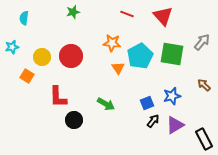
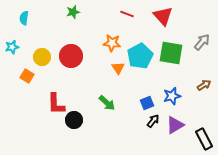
green square: moved 1 px left, 1 px up
brown arrow: rotated 104 degrees clockwise
red L-shape: moved 2 px left, 7 px down
green arrow: moved 1 px right, 1 px up; rotated 12 degrees clockwise
